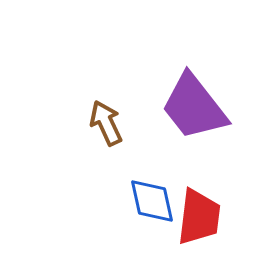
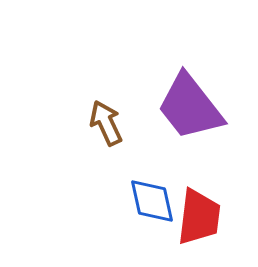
purple trapezoid: moved 4 px left
